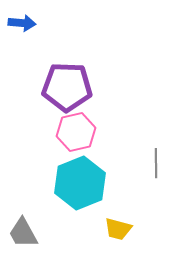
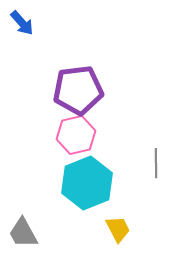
blue arrow: rotated 44 degrees clockwise
purple pentagon: moved 11 px right, 3 px down; rotated 9 degrees counterclockwise
pink hexagon: moved 3 px down
cyan hexagon: moved 7 px right
yellow trapezoid: rotated 132 degrees counterclockwise
